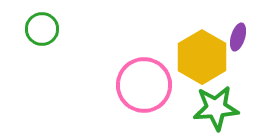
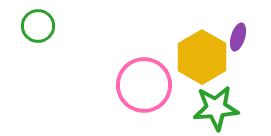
green circle: moved 4 px left, 3 px up
